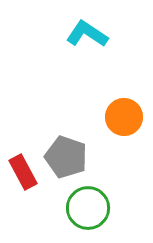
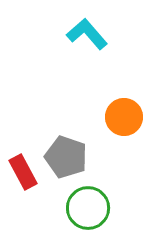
cyan L-shape: rotated 15 degrees clockwise
